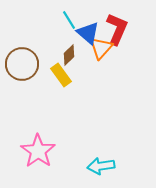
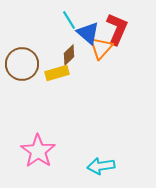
yellow rectangle: moved 4 px left, 2 px up; rotated 70 degrees counterclockwise
